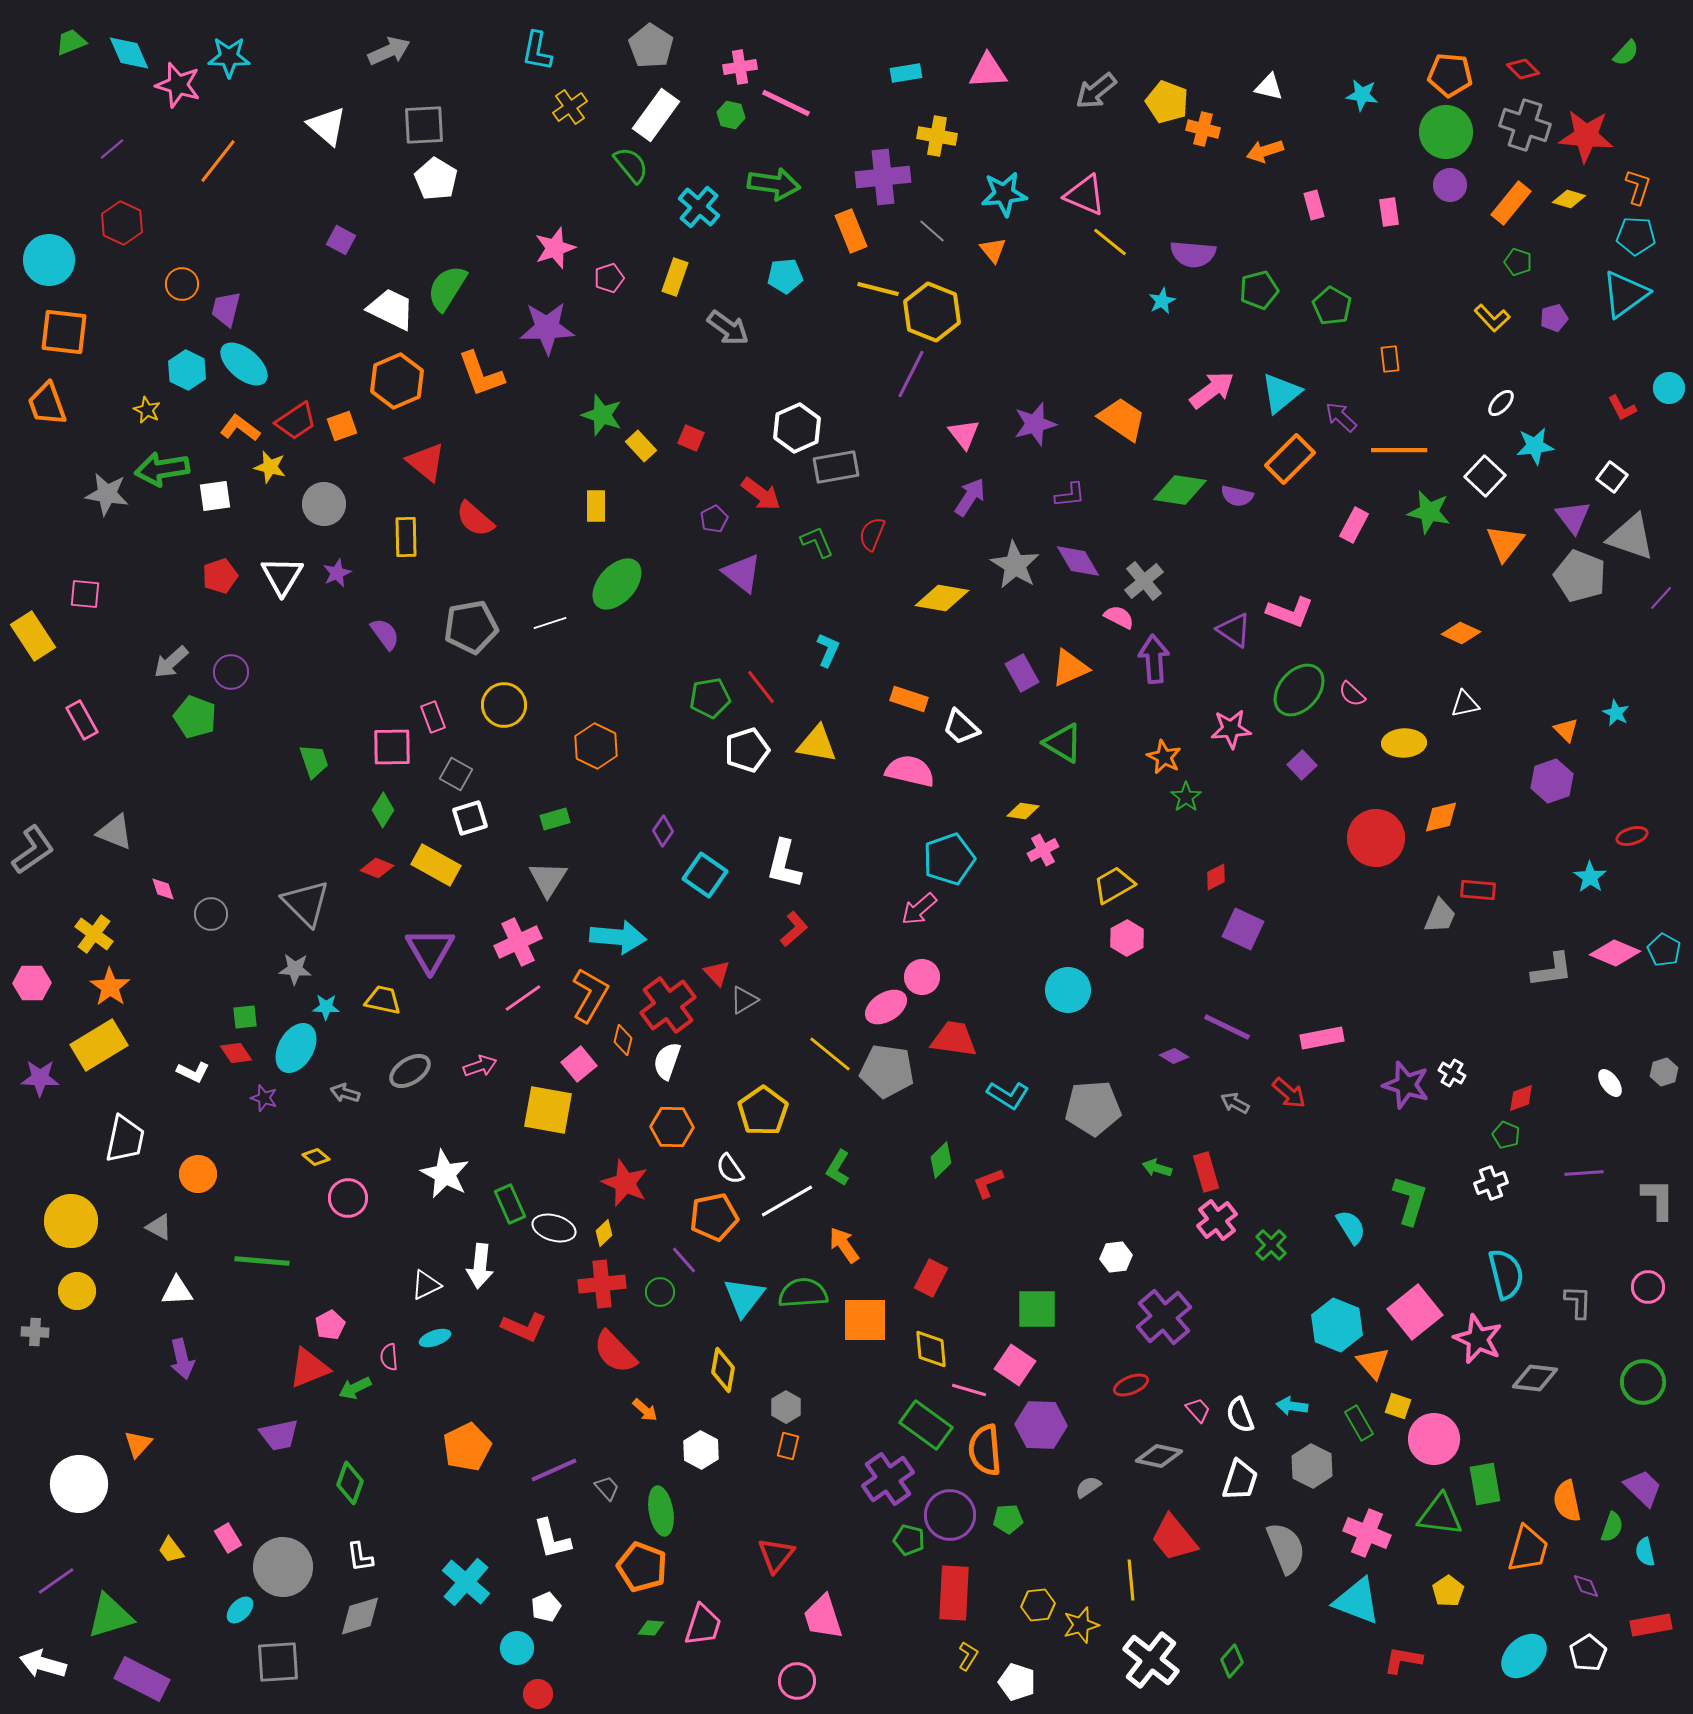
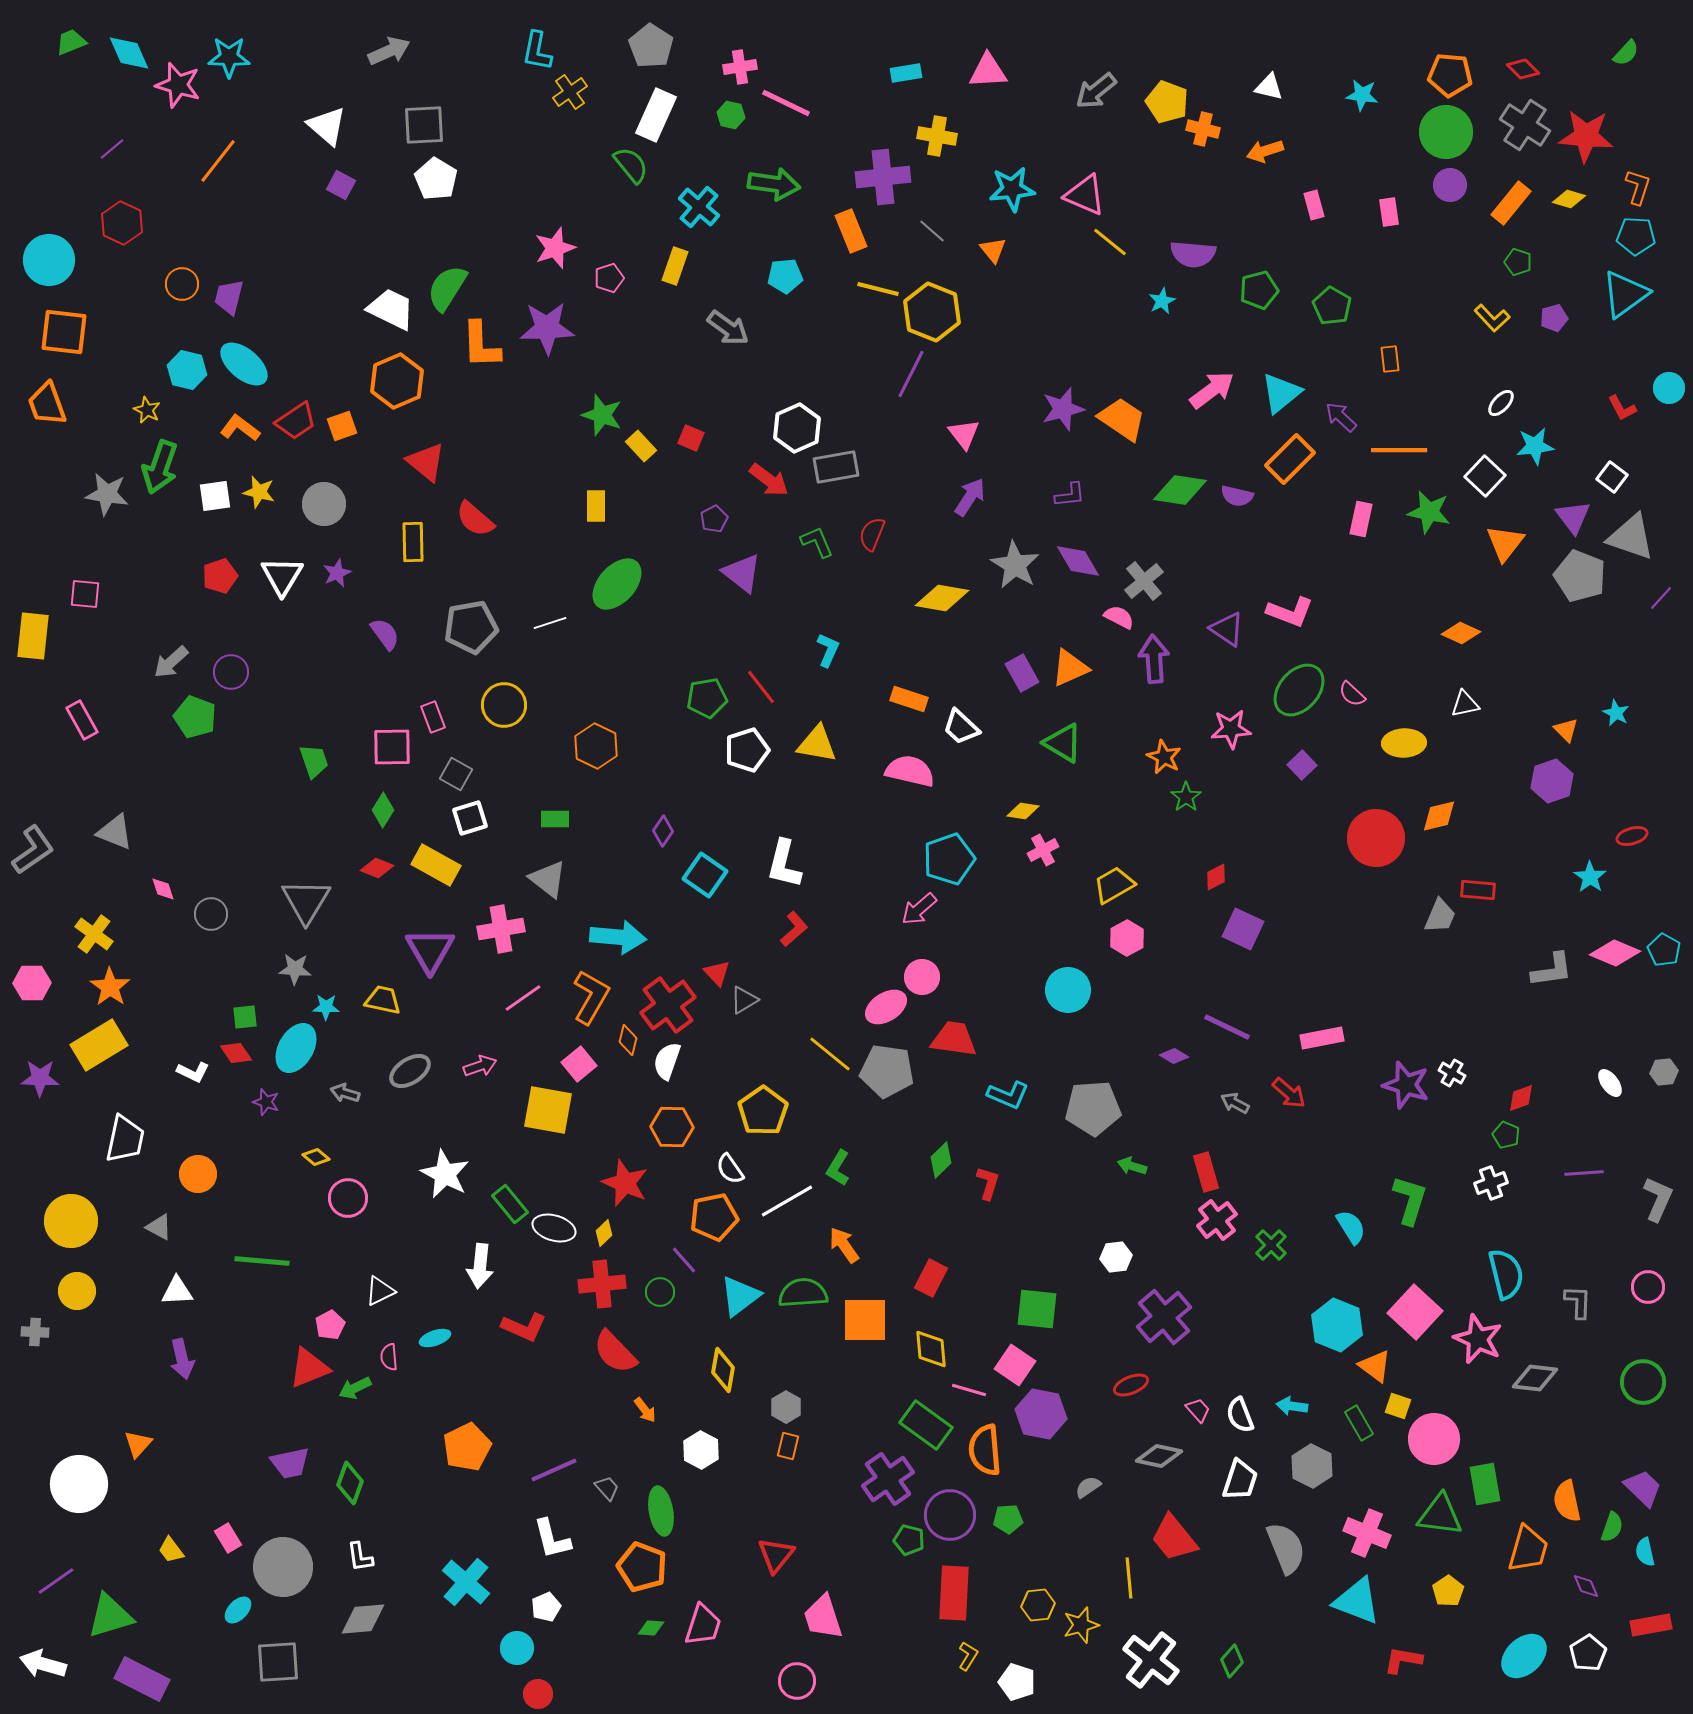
yellow cross at (570, 107): moved 15 px up
white rectangle at (656, 115): rotated 12 degrees counterclockwise
gray cross at (1525, 125): rotated 15 degrees clockwise
cyan star at (1004, 194): moved 8 px right, 5 px up
purple square at (341, 240): moved 55 px up
yellow rectangle at (675, 277): moved 11 px up
purple trapezoid at (226, 309): moved 3 px right, 12 px up
cyan hexagon at (187, 370): rotated 12 degrees counterclockwise
orange L-shape at (481, 374): moved 29 px up; rotated 18 degrees clockwise
purple star at (1035, 424): moved 28 px right, 15 px up
yellow star at (270, 467): moved 11 px left, 25 px down
green arrow at (162, 469): moved 2 px left, 2 px up; rotated 62 degrees counterclockwise
red arrow at (761, 494): moved 8 px right, 14 px up
pink rectangle at (1354, 525): moved 7 px right, 6 px up; rotated 16 degrees counterclockwise
yellow rectangle at (406, 537): moved 7 px right, 5 px down
purple triangle at (1234, 630): moved 7 px left, 1 px up
yellow rectangle at (33, 636): rotated 39 degrees clockwise
green pentagon at (710, 698): moved 3 px left
orange diamond at (1441, 817): moved 2 px left, 1 px up
green rectangle at (555, 819): rotated 16 degrees clockwise
gray triangle at (548, 879): rotated 24 degrees counterclockwise
gray triangle at (306, 903): moved 2 px up; rotated 16 degrees clockwise
pink cross at (518, 942): moved 17 px left, 13 px up; rotated 15 degrees clockwise
orange L-shape at (590, 995): moved 1 px right, 2 px down
orange diamond at (623, 1040): moved 5 px right
gray hexagon at (1664, 1072): rotated 12 degrees clockwise
cyan L-shape at (1008, 1095): rotated 9 degrees counterclockwise
purple star at (264, 1098): moved 2 px right, 4 px down
green arrow at (1157, 1168): moved 25 px left, 2 px up
red L-shape at (988, 1183): rotated 128 degrees clockwise
gray L-shape at (1658, 1199): rotated 24 degrees clockwise
green rectangle at (510, 1204): rotated 15 degrees counterclockwise
white triangle at (426, 1285): moved 46 px left, 6 px down
cyan triangle at (744, 1297): moved 4 px left, 1 px up; rotated 15 degrees clockwise
green square at (1037, 1309): rotated 6 degrees clockwise
pink square at (1415, 1312): rotated 8 degrees counterclockwise
orange triangle at (1373, 1363): moved 2 px right, 3 px down; rotated 12 degrees counterclockwise
orange arrow at (645, 1410): rotated 12 degrees clockwise
purple hexagon at (1041, 1425): moved 11 px up; rotated 9 degrees clockwise
purple trapezoid at (279, 1435): moved 11 px right, 28 px down
yellow line at (1131, 1580): moved 2 px left, 2 px up
cyan ellipse at (240, 1610): moved 2 px left
gray diamond at (360, 1616): moved 3 px right, 3 px down; rotated 12 degrees clockwise
